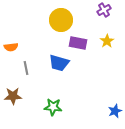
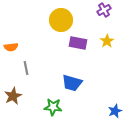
blue trapezoid: moved 13 px right, 20 px down
brown star: rotated 24 degrees counterclockwise
